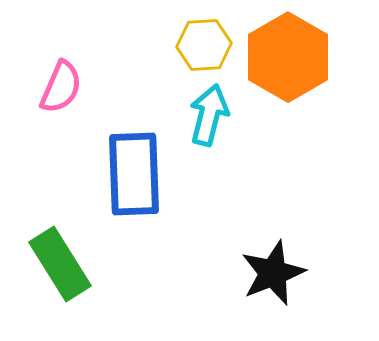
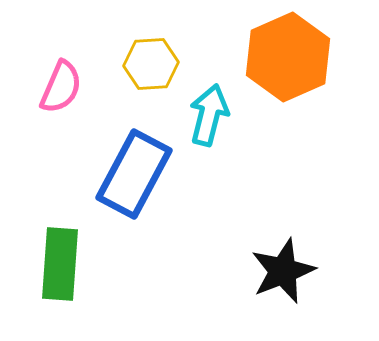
yellow hexagon: moved 53 px left, 19 px down
orange hexagon: rotated 6 degrees clockwise
blue rectangle: rotated 30 degrees clockwise
green rectangle: rotated 36 degrees clockwise
black star: moved 10 px right, 2 px up
